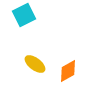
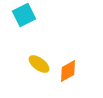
yellow ellipse: moved 4 px right
